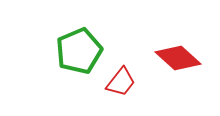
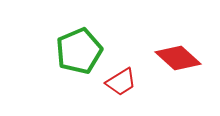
red trapezoid: rotated 20 degrees clockwise
